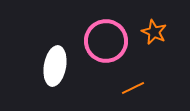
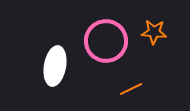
orange star: rotated 20 degrees counterclockwise
orange line: moved 2 px left, 1 px down
